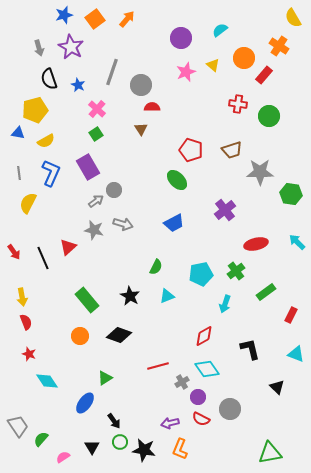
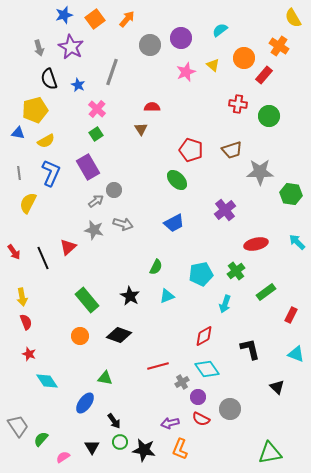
gray circle at (141, 85): moved 9 px right, 40 px up
green triangle at (105, 378): rotated 42 degrees clockwise
